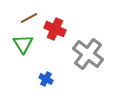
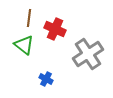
brown line: rotated 54 degrees counterclockwise
green triangle: moved 1 px right, 1 px down; rotated 20 degrees counterclockwise
gray cross: rotated 20 degrees clockwise
